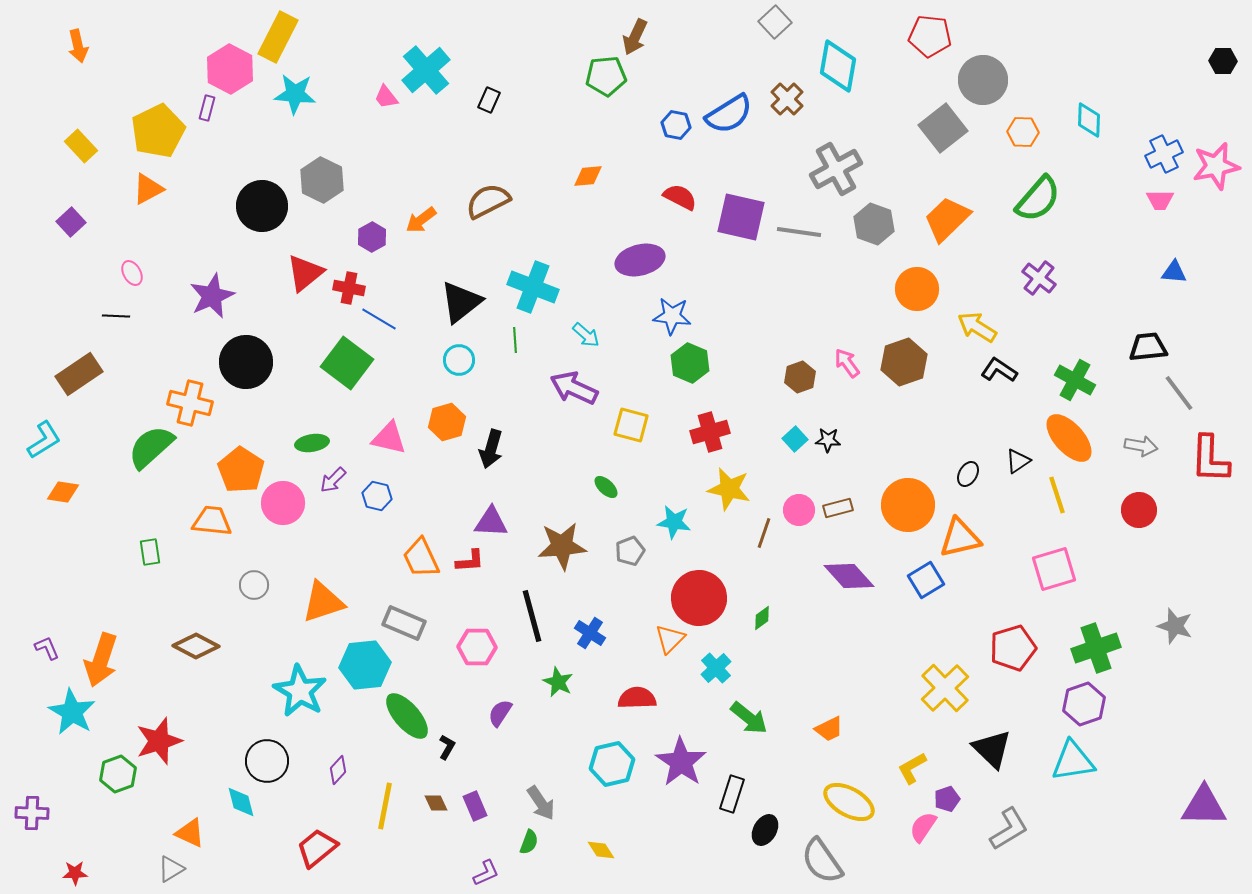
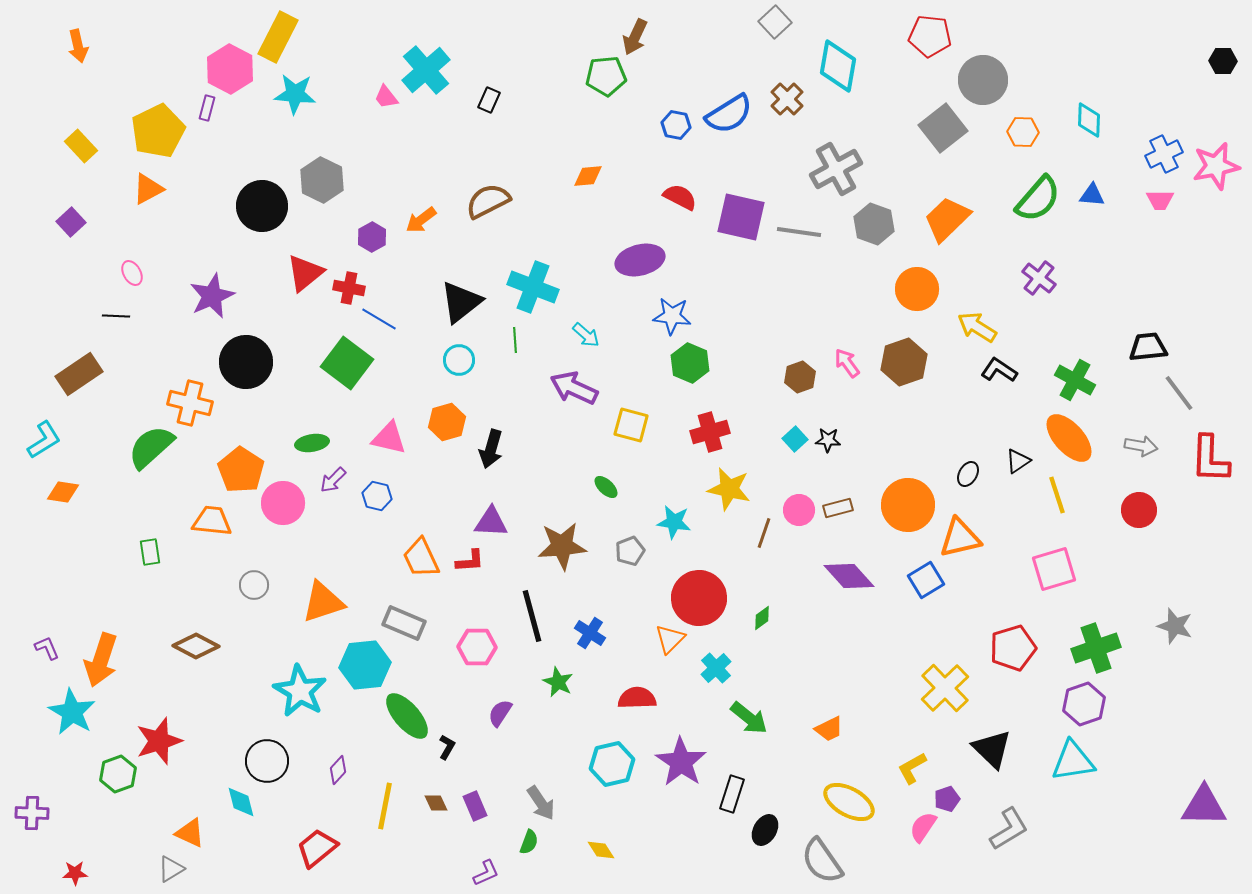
blue triangle at (1174, 272): moved 82 px left, 77 px up
